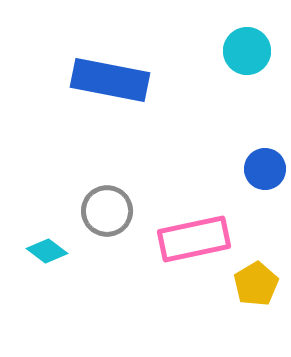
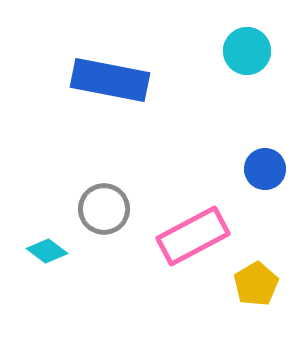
gray circle: moved 3 px left, 2 px up
pink rectangle: moved 1 px left, 3 px up; rotated 16 degrees counterclockwise
